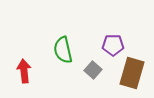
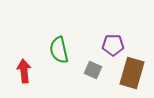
green semicircle: moved 4 px left
gray square: rotated 18 degrees counterclockwise
